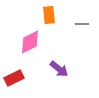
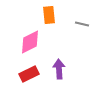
gray line: rotated 16 degrees clockwise
purple arrow: rotated 132 degrees counterclockwise
red rectangle: moved 15 px right, 4 px up
